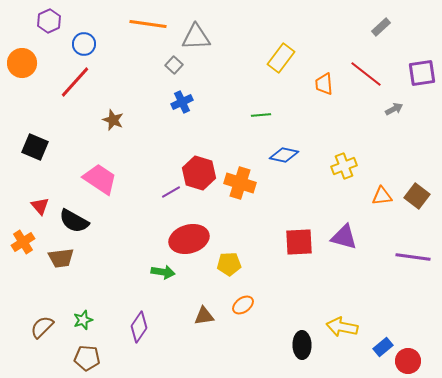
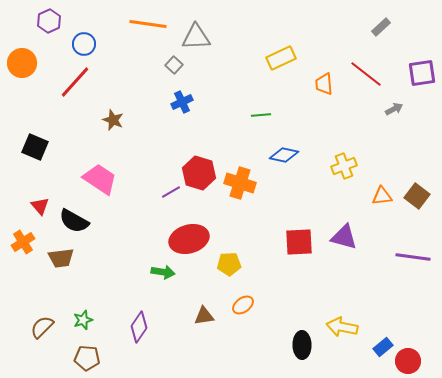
yellow rectangle at (281, 58): rotated 28 degrees clockwise
